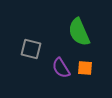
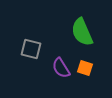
green semicircle: moved 3 px right
orange square: rotated 14 degrees clockwise
